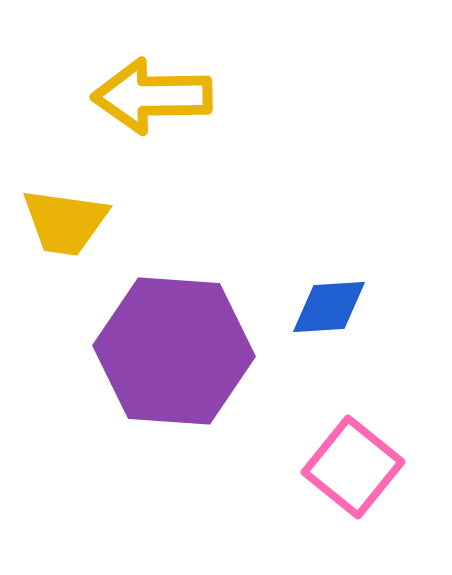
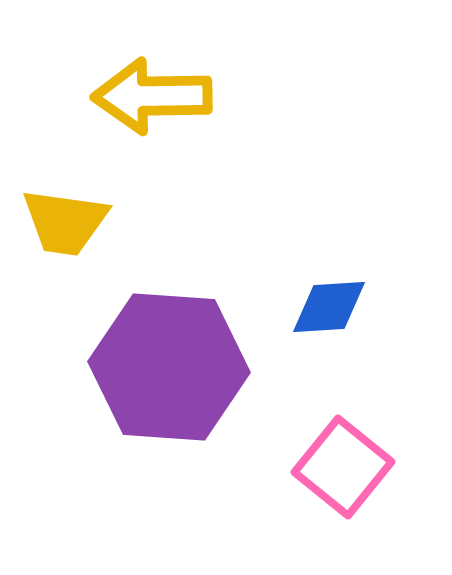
purple hexagon: moved 5 px left, 16 px down
pink square: moved 10 px left
